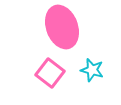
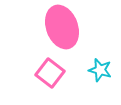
cyan star: moved 8 px right
